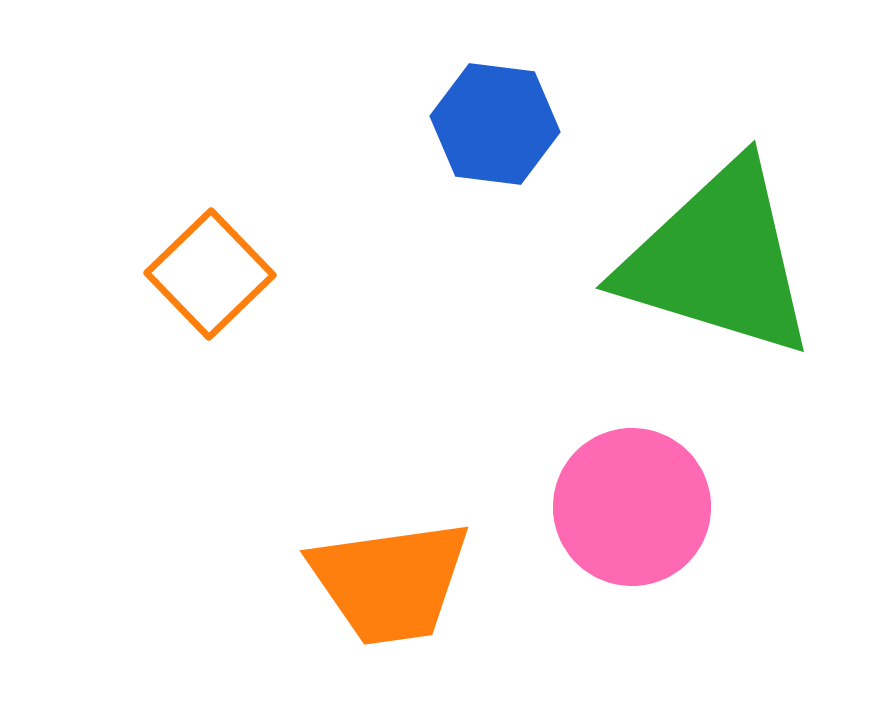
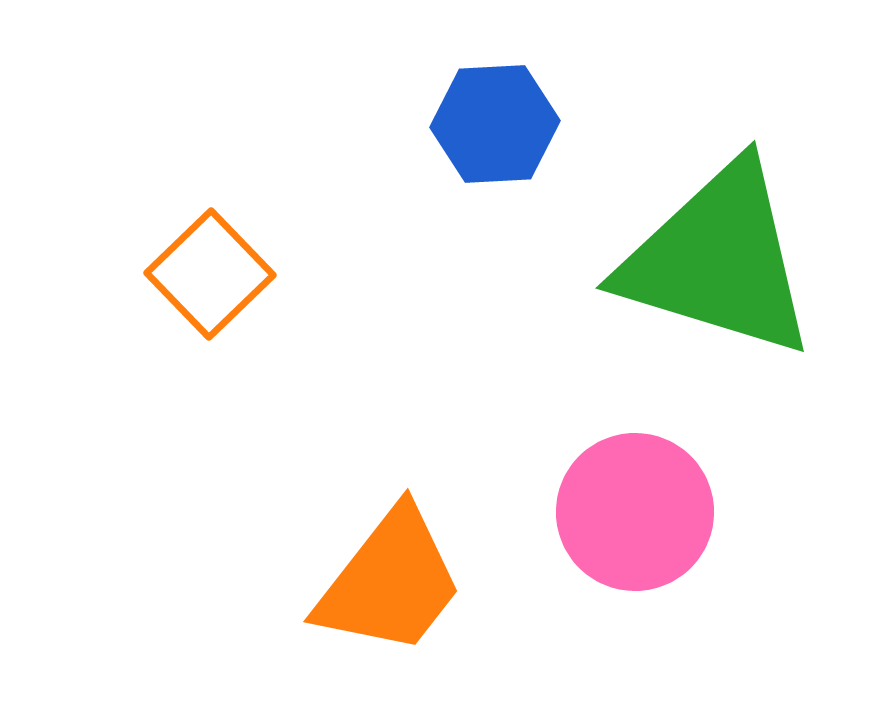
blue hexagon: rotated 10 degrees counterclockwise
pink circle: moved 3 px right, 5 px down
orange trapezoid: rotated 44 degrees counterclockwise
